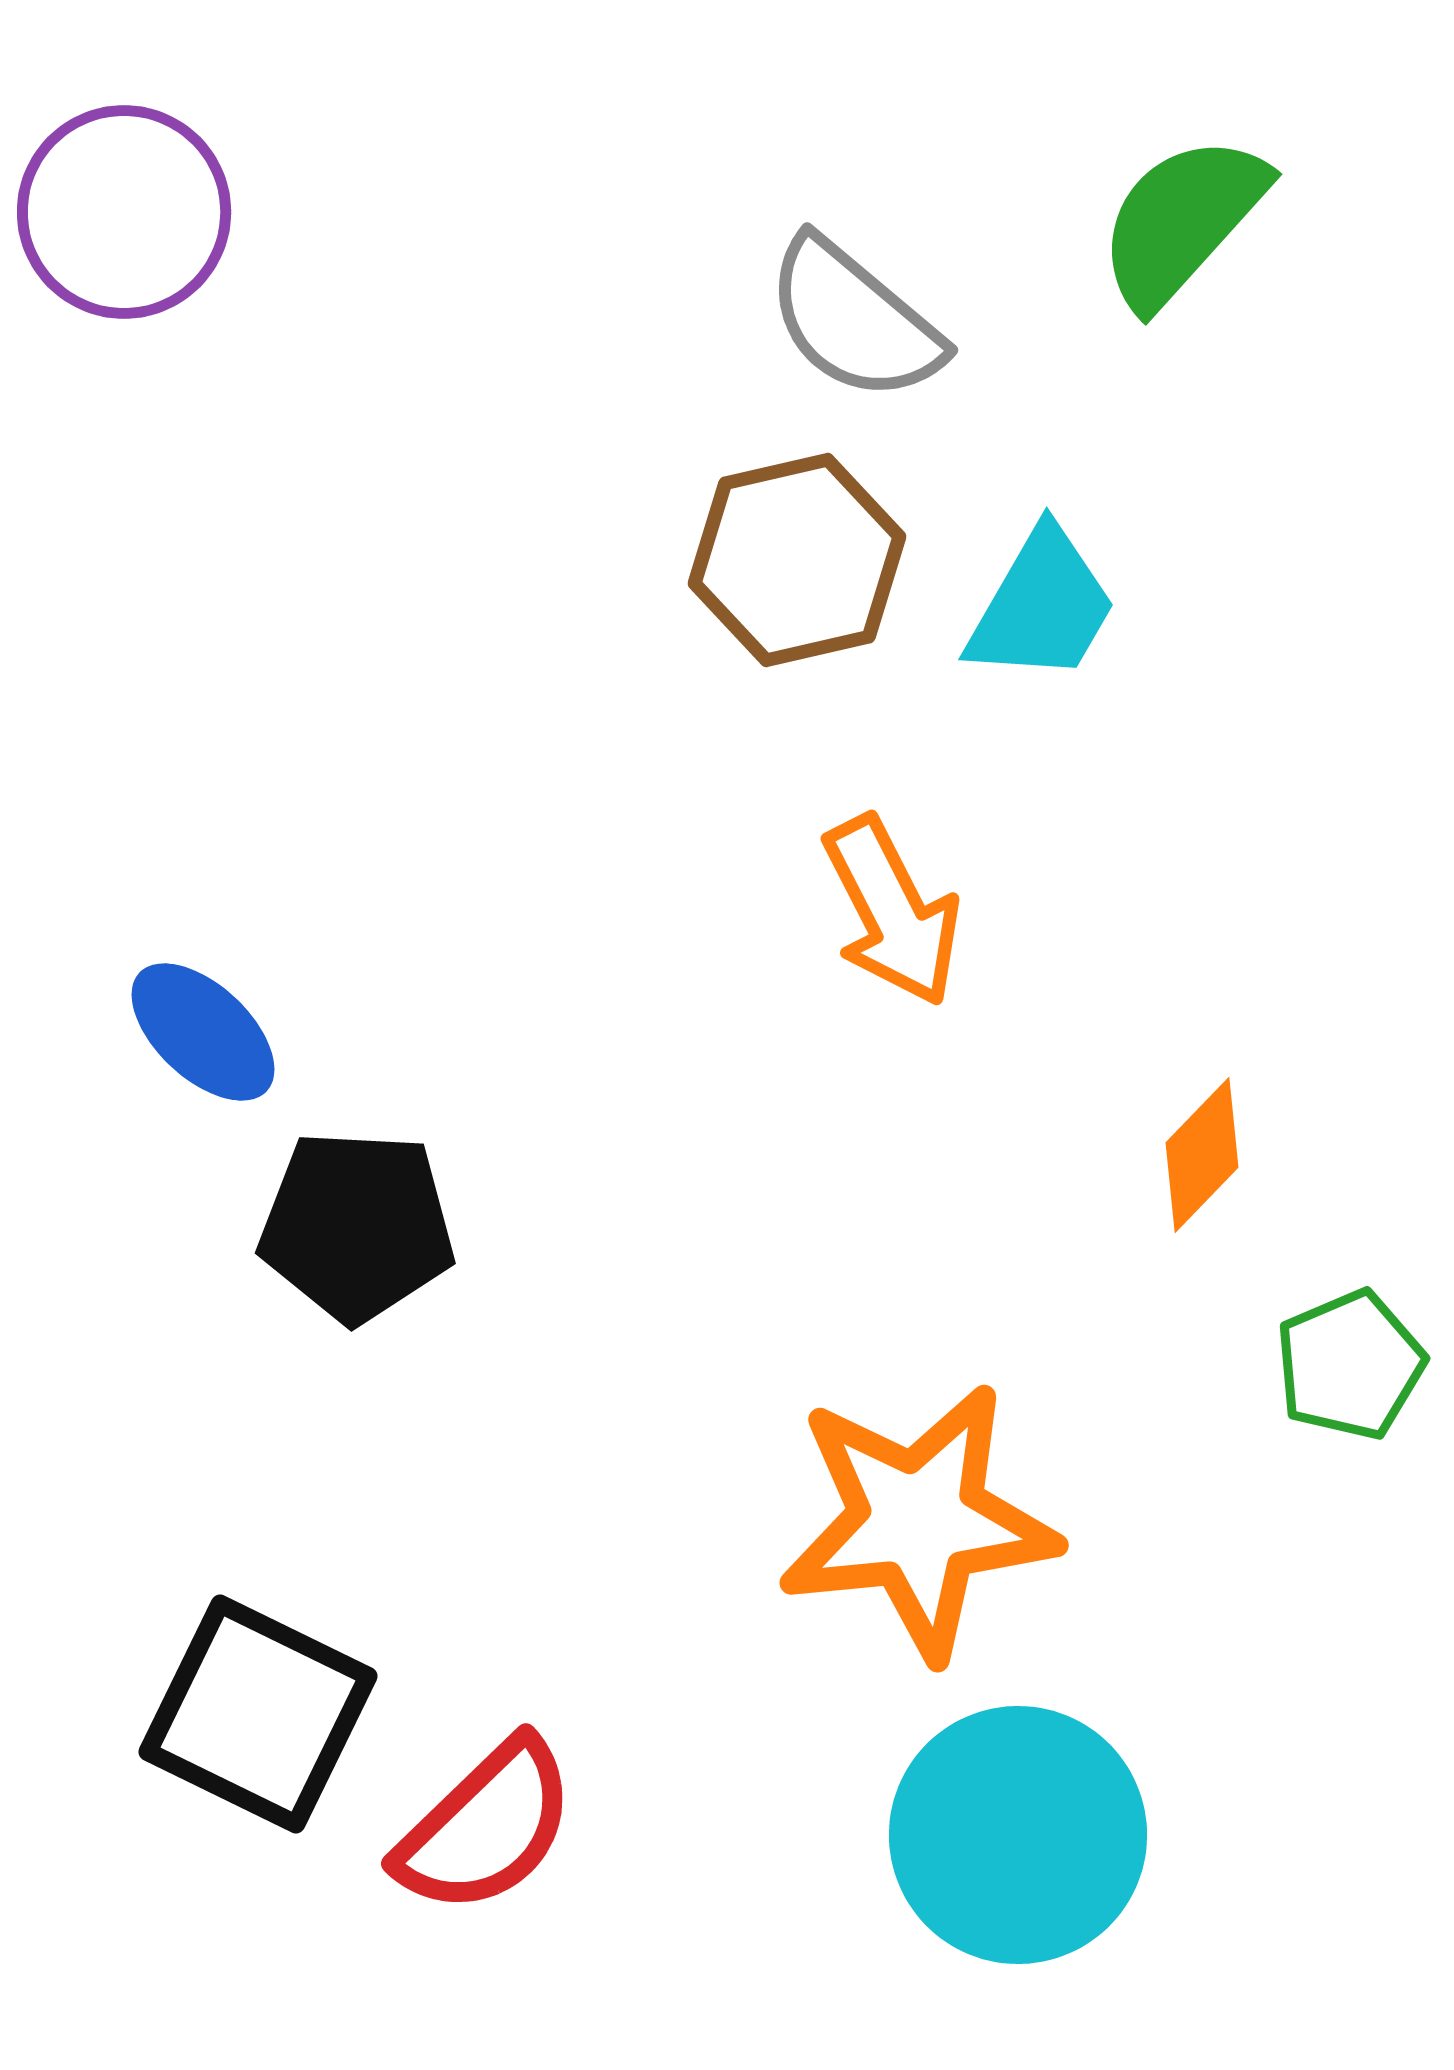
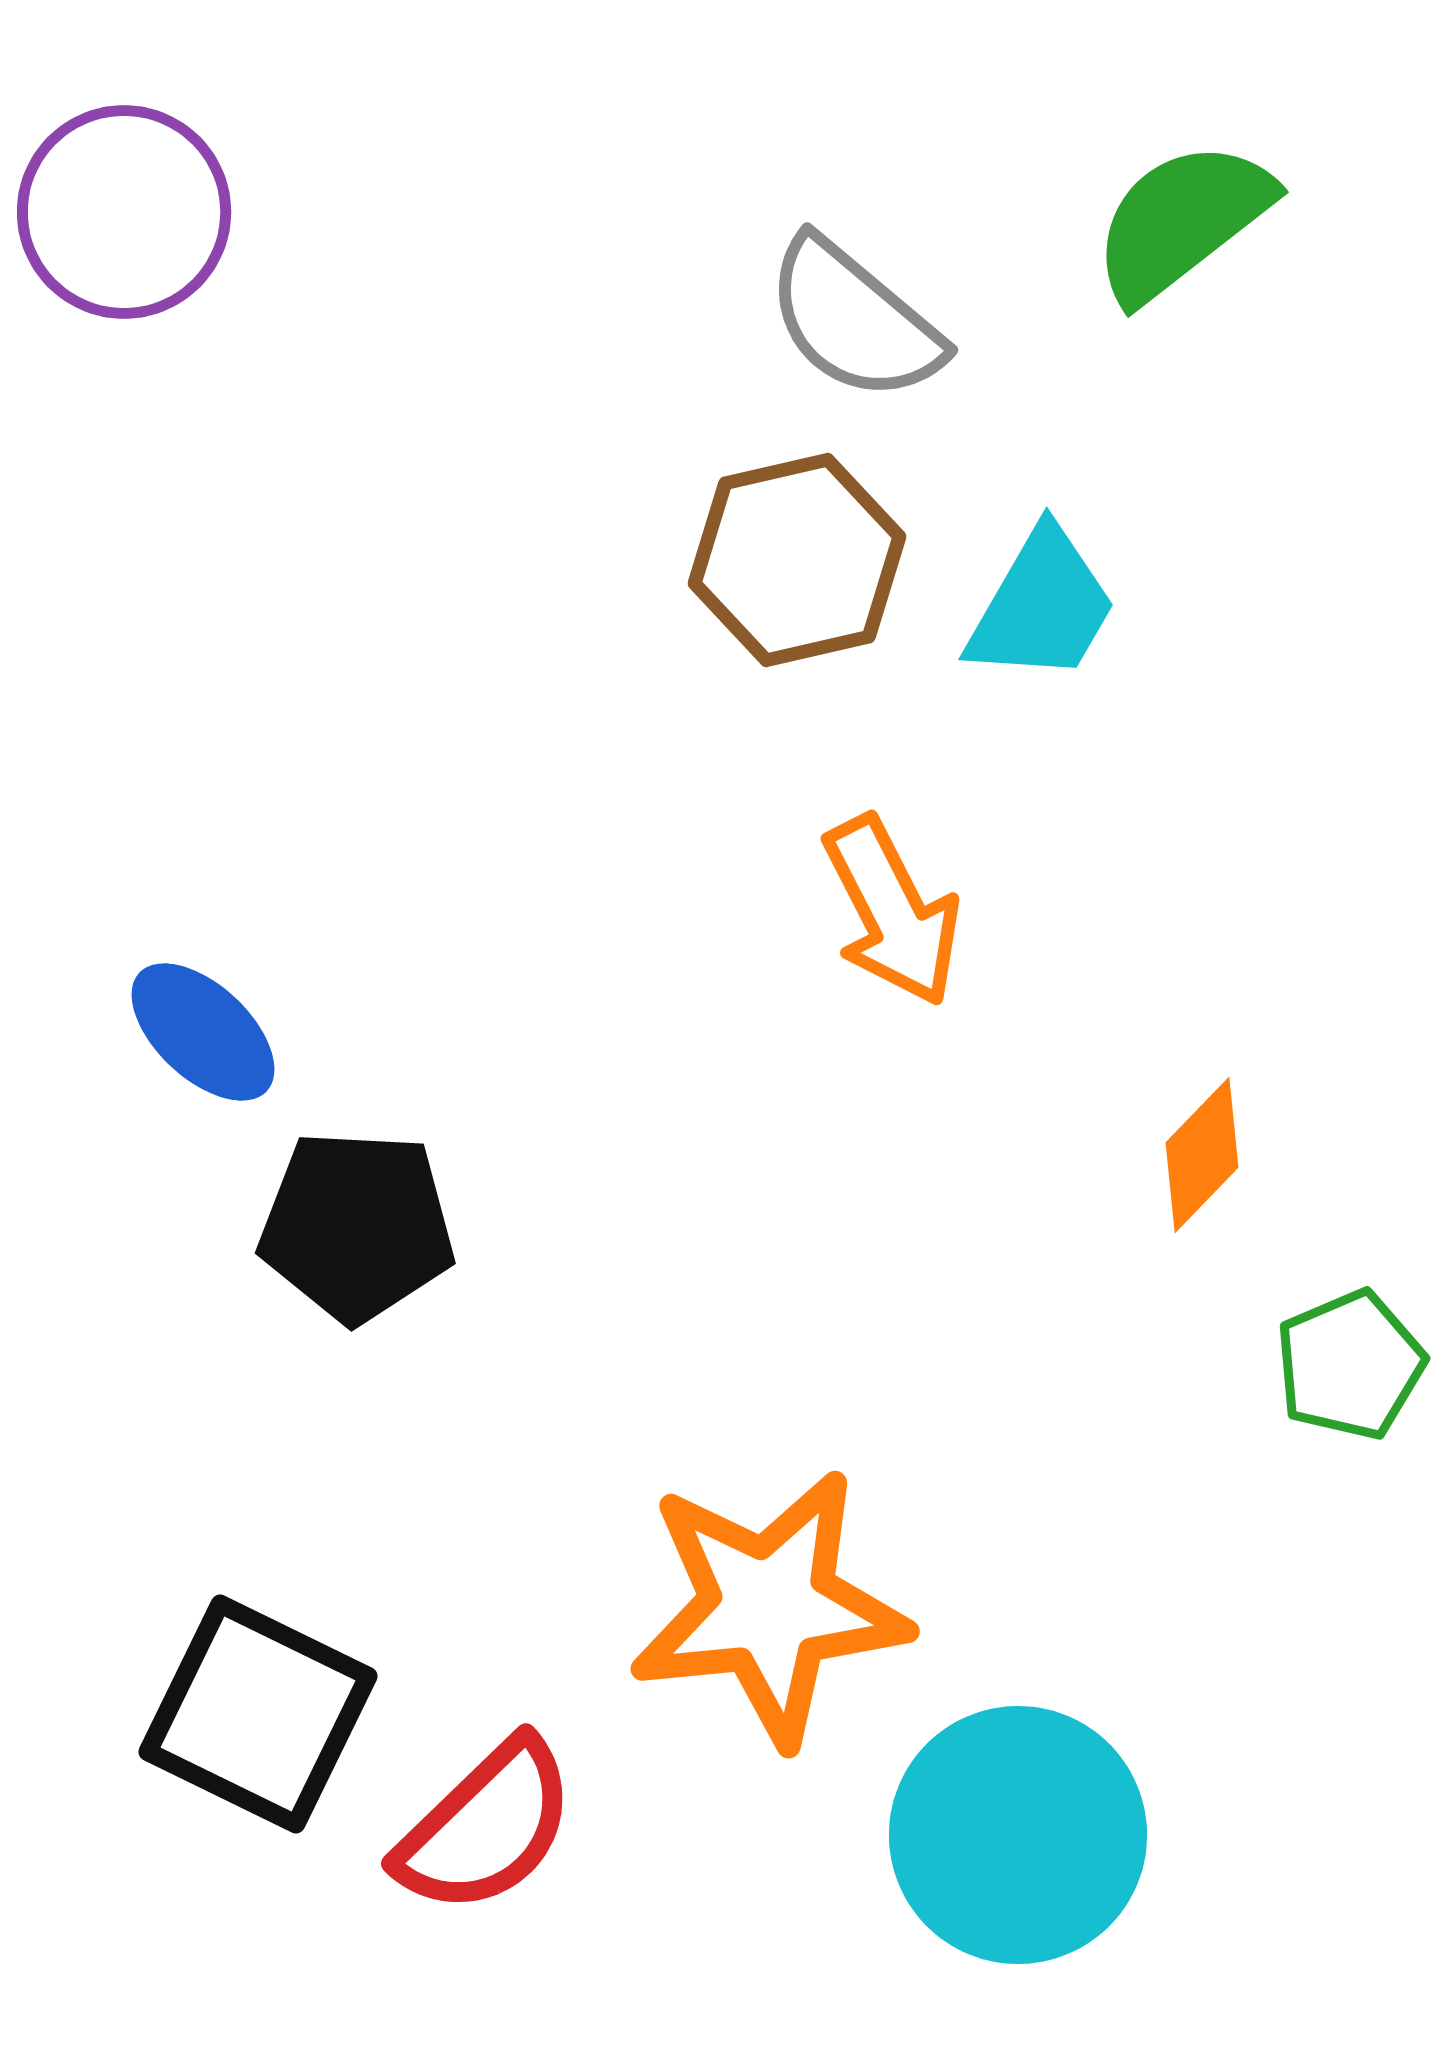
green semicircle: rotated 10 degrees clockwise
orange star: moved 149 px left, 86 px down
